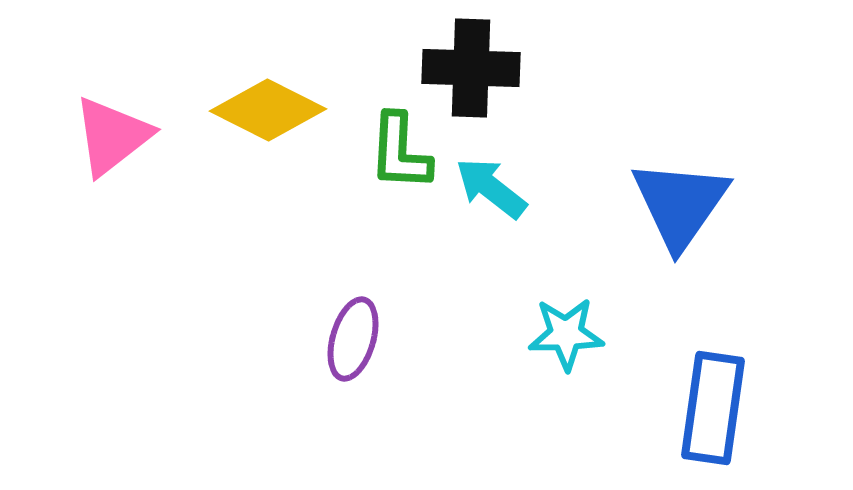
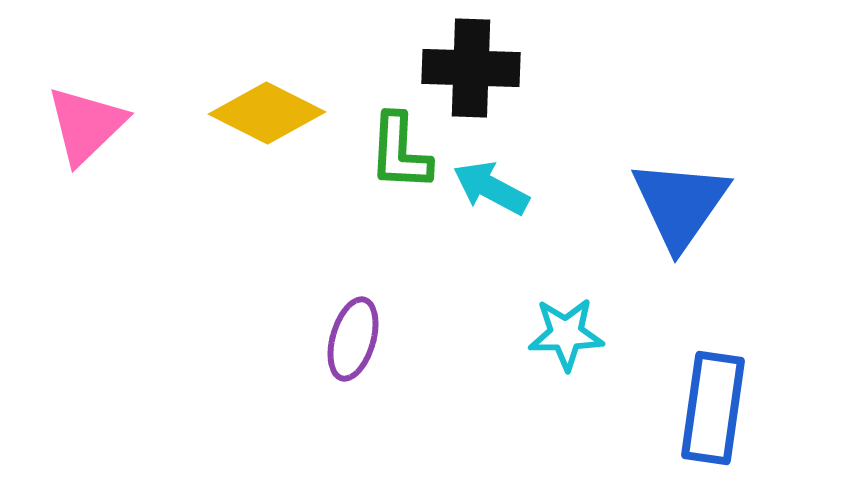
yellow diamond: moved 1 px left, 3 px down
pink triangle: moved 26 px left, 11 px up; rotated 6 degrees counterclockwise
cyan arrow: rotated 10 degrees counterclockwise
